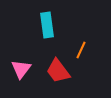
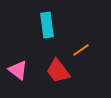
orange line: rotated 30 degrees clockwise
pink triangle: moved 3 px left, 1 px down; rotated 30 degrees counterclockwise
